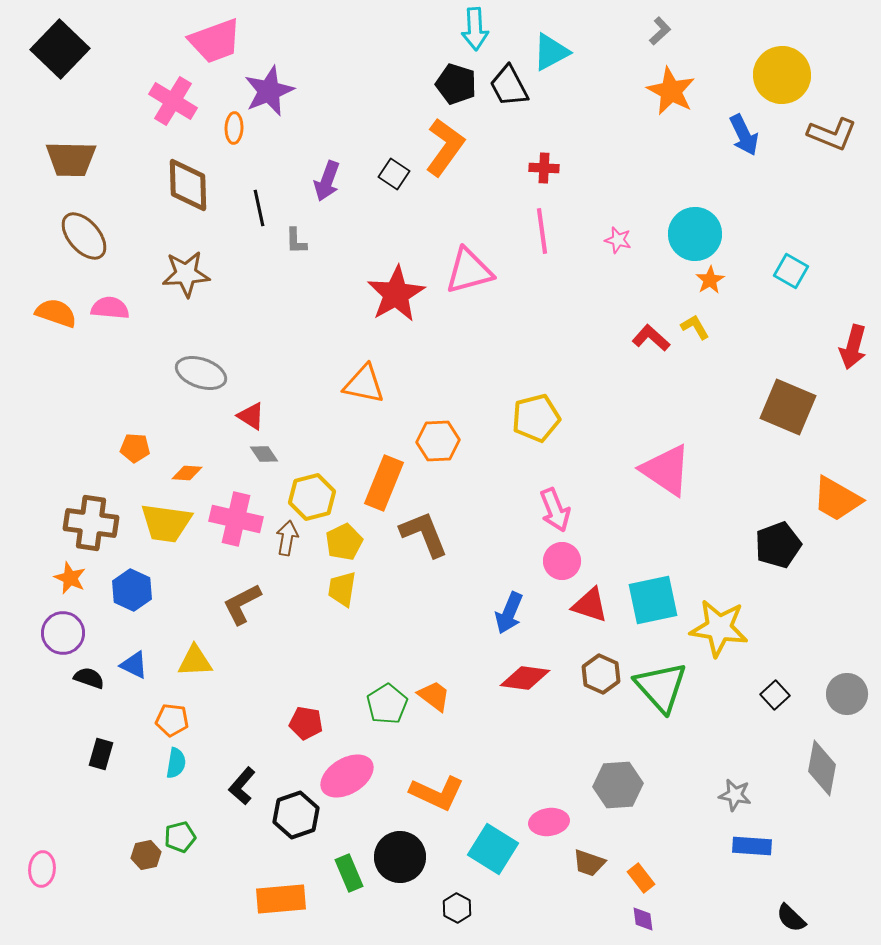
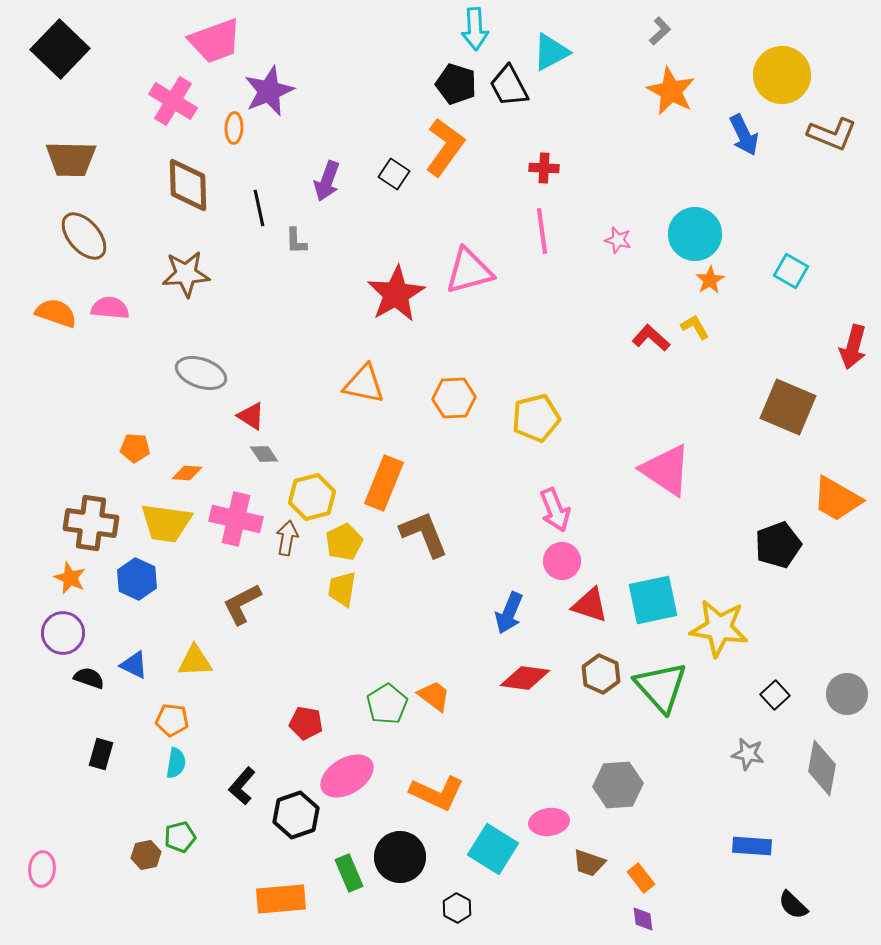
orange hexagon at (438, 441): moved 16 px right, 43 px up
blue hexagon at (132, 590): moved 5 px right, 11 px up
gray star at (735, 795): moved 13 px right, 41 px up
black semicircle at (791, 918): moved 2 px right, 13 px up
